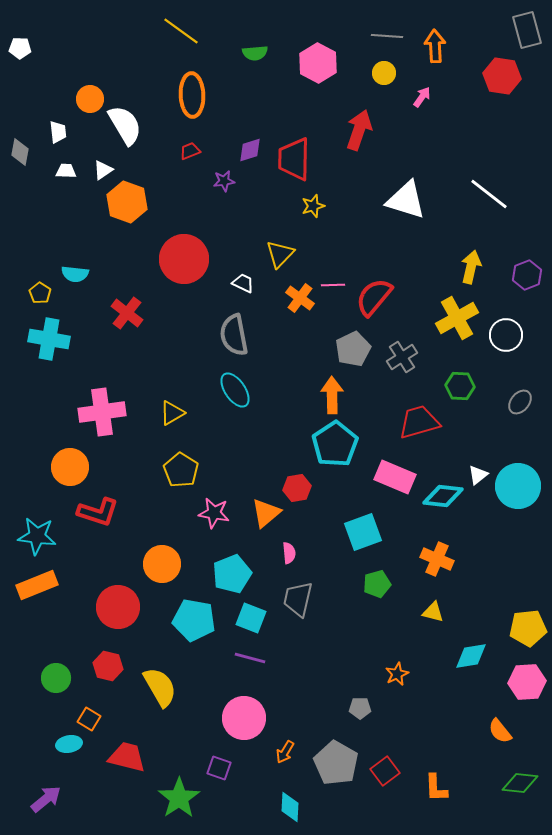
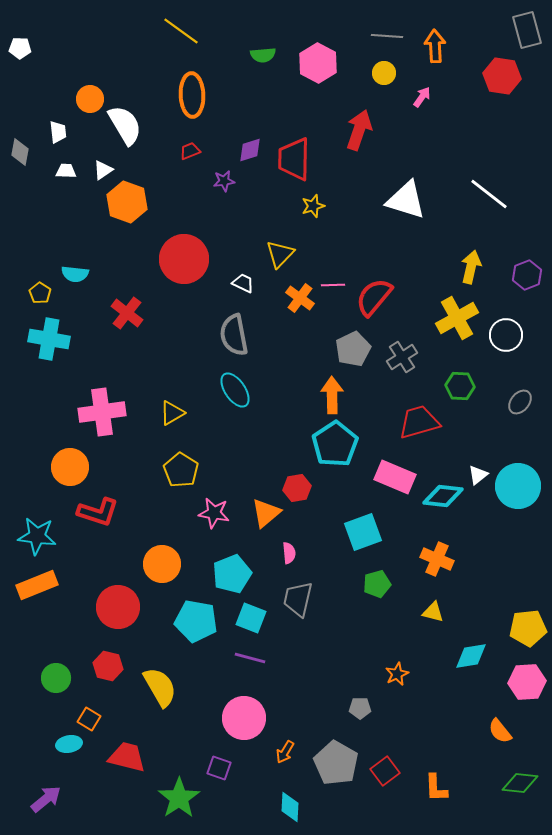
green semicircle at (255, 53): moved 8 px right, 2 px down
cyan pentagon at (194, 620): moved 2 px right, 1 px down
